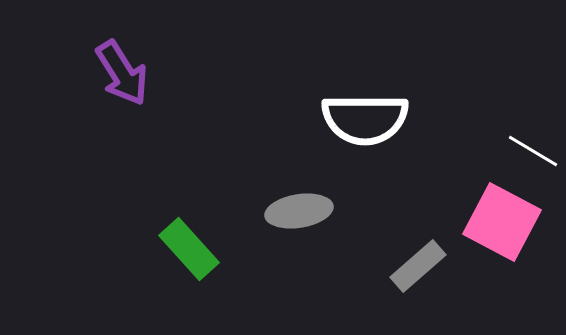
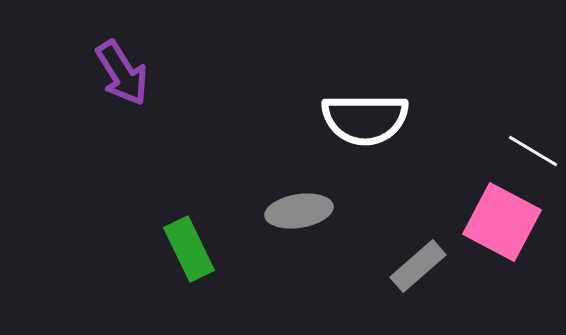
green rectangle: rotated 16 degrees clockwise
